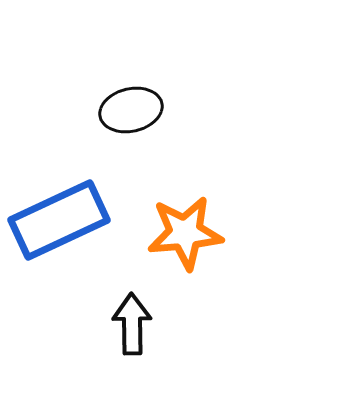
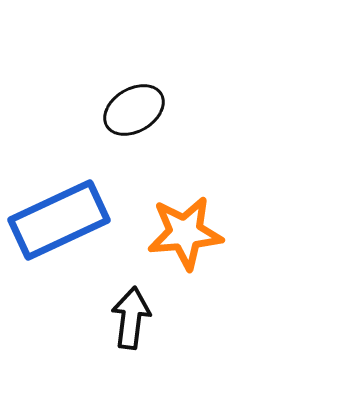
black ellipse: moved 3 px right; rotated 18 degrees counterclockwise
black arrow: moved 1 px left, 6 px up; rotated 8 degrees clockwise
